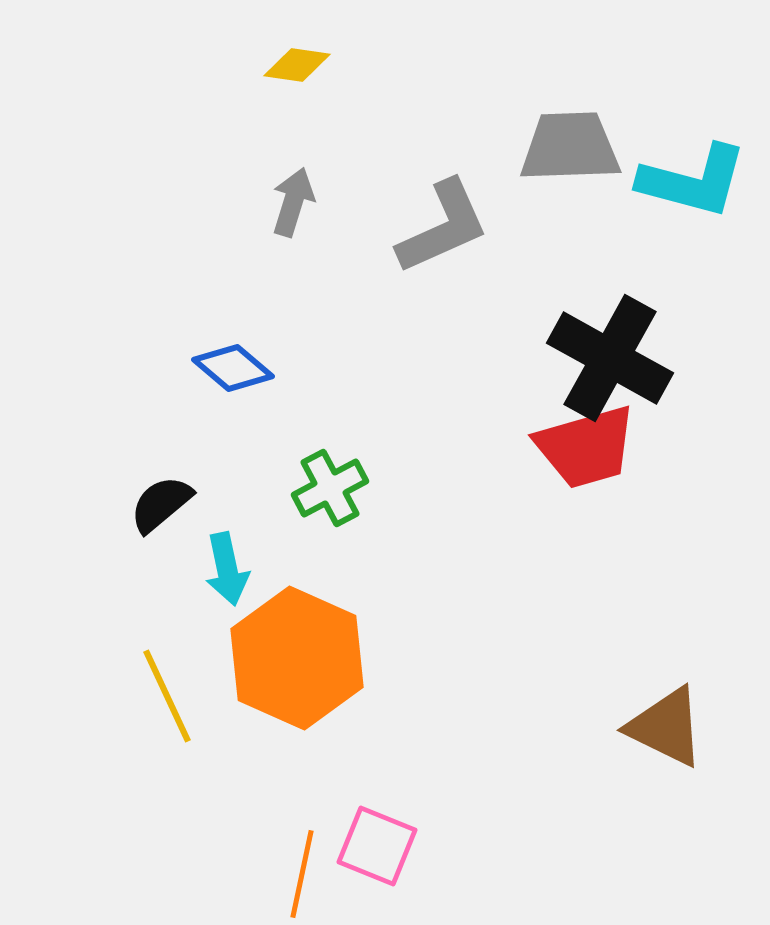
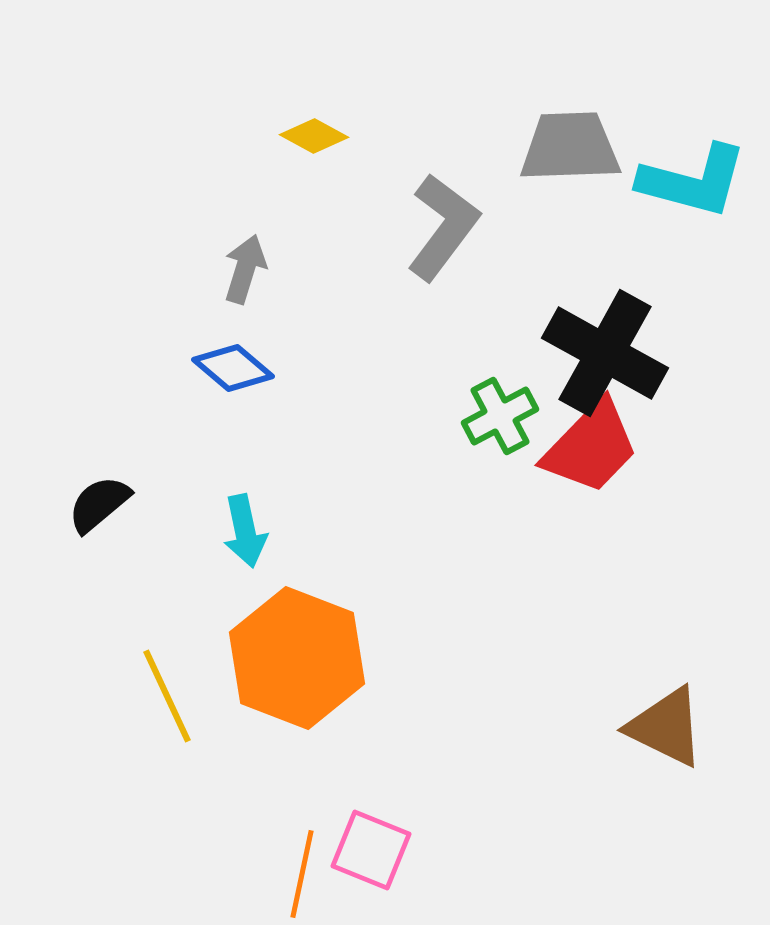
yellow diamond: moved 17 px right, 71 px down; rotated 20 degrees clockwise
gray arrow: moved 48 px left, 67 px down
gray L-shape: rotated 29 degrees counterclockwise
black cross: moved 5 px left, 5 px up
red trapezoid: moved 5 px right; rotated 30 degrees counterclockwise
green cross: moved 170 px right, 72 px up
black semicircle: moved 62 px left
cyan arrow: moved 18 px right, 38 px up
orange hexagon: rotated 3 degrees counterclockwise
pink square: moved 6 px left, 4 px down
